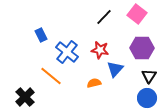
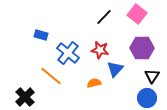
blue rectangle: rotated 48 degrees counterclockwise
blue cross: moved 1 px right, 1 px down
black triangle: moved 3 px right
